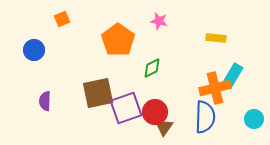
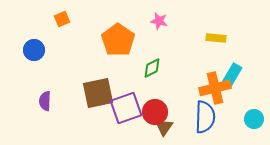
cyan rectangle: moved 1 px left
